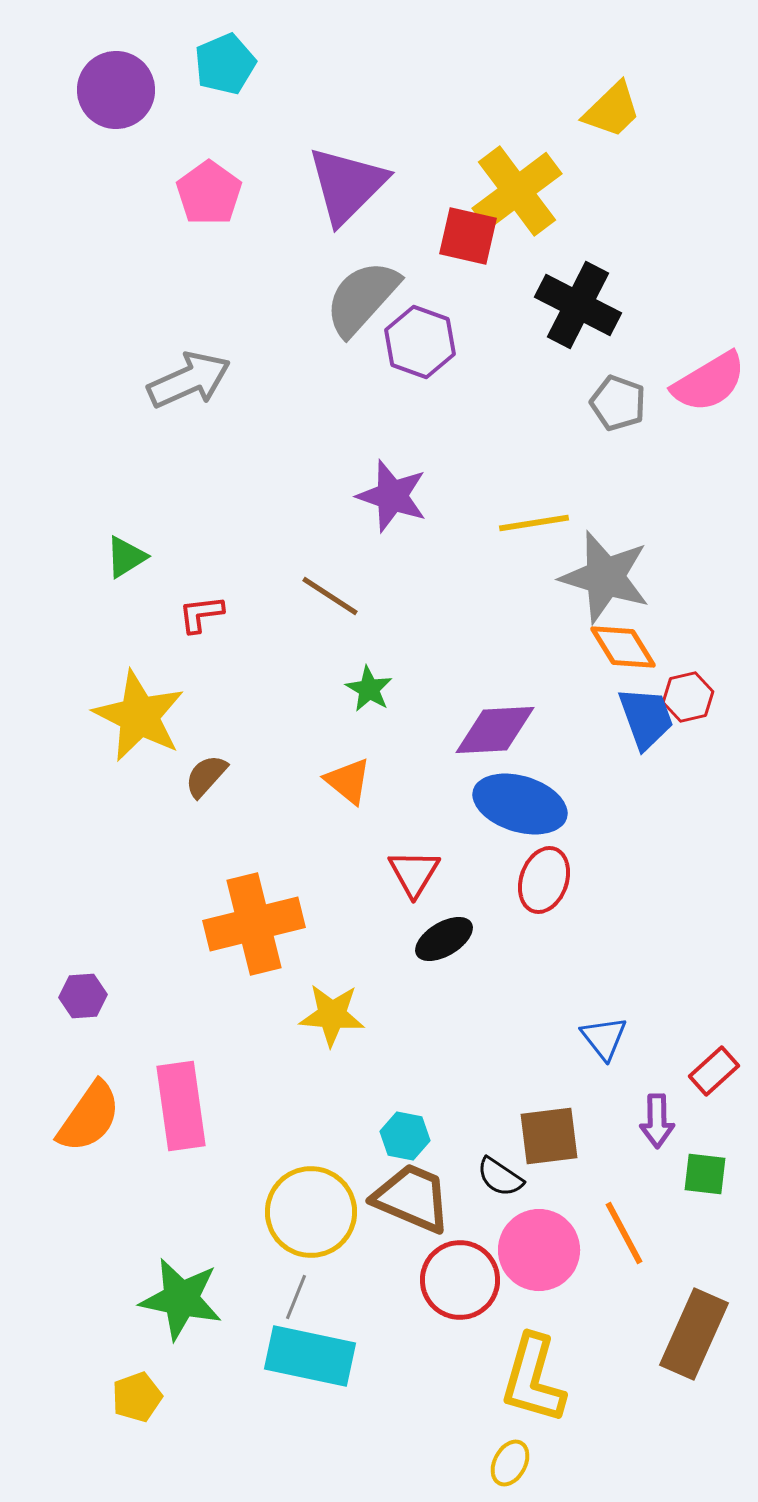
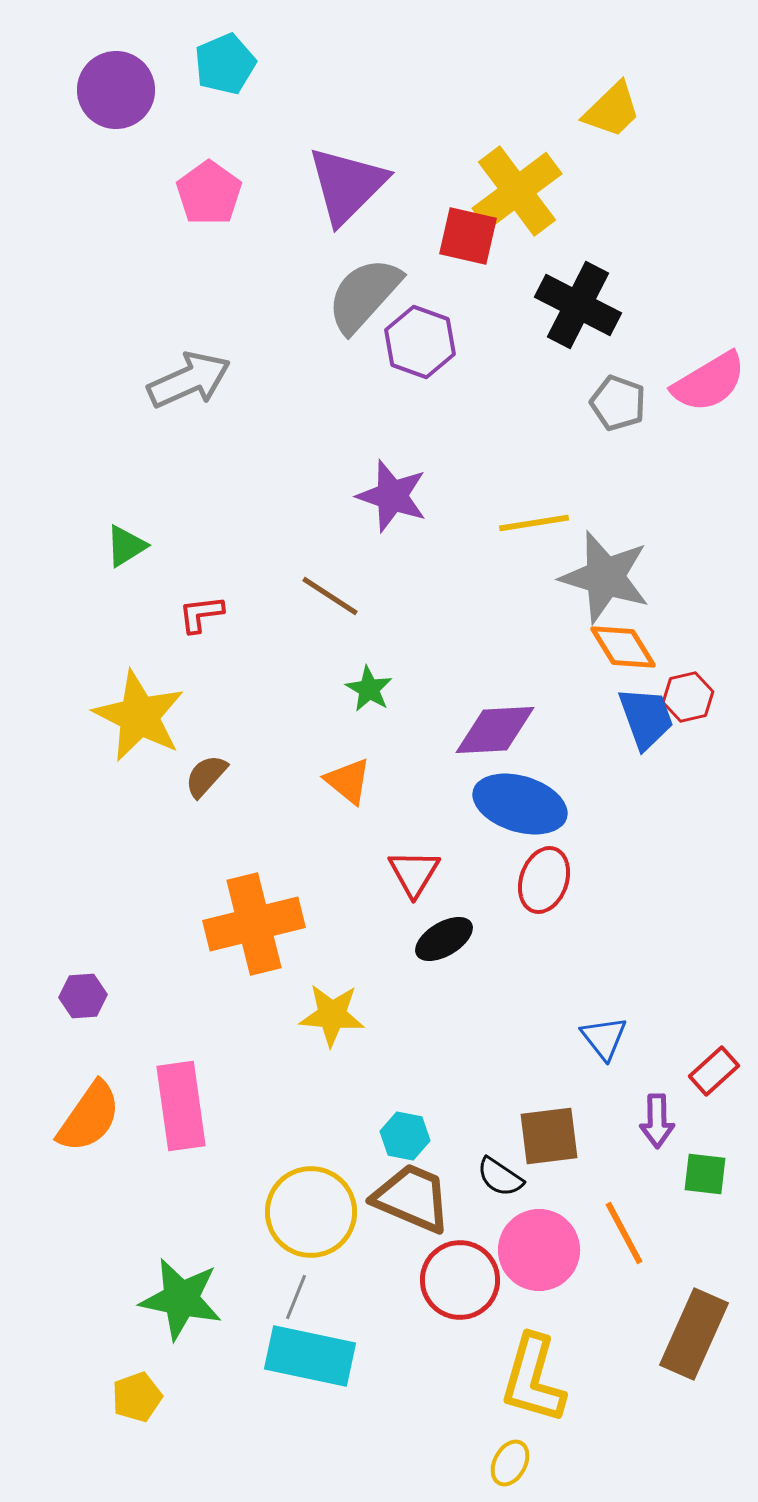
gray semicircle at (362, 298): moved 2 px right, 3 px up
green triangle at (126, 557): moved 11 px up
